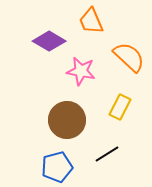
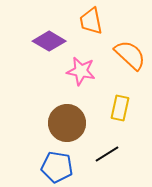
orange trapezoid: rotated 12 degrees clockwise
orange semicircle: moved 1 px right, 2 px up
yellow rectangle: moved 1 px down; rotated 15 degrees counterclockwise
brown circle: moved 3 px down
blue pentagon: rotated 24 degrees clockwise
